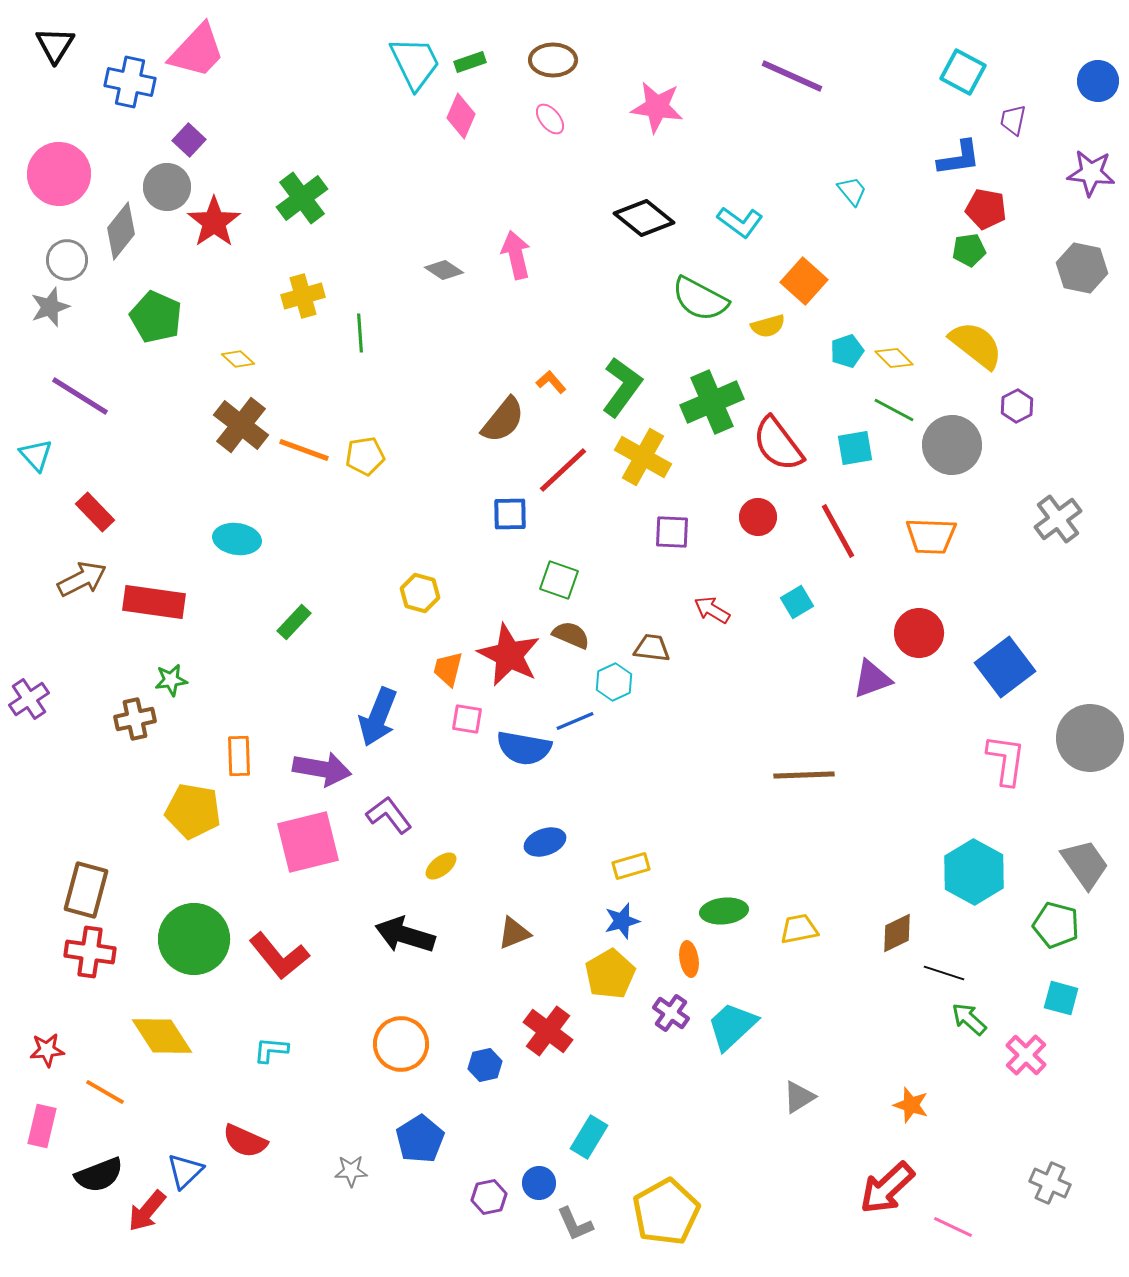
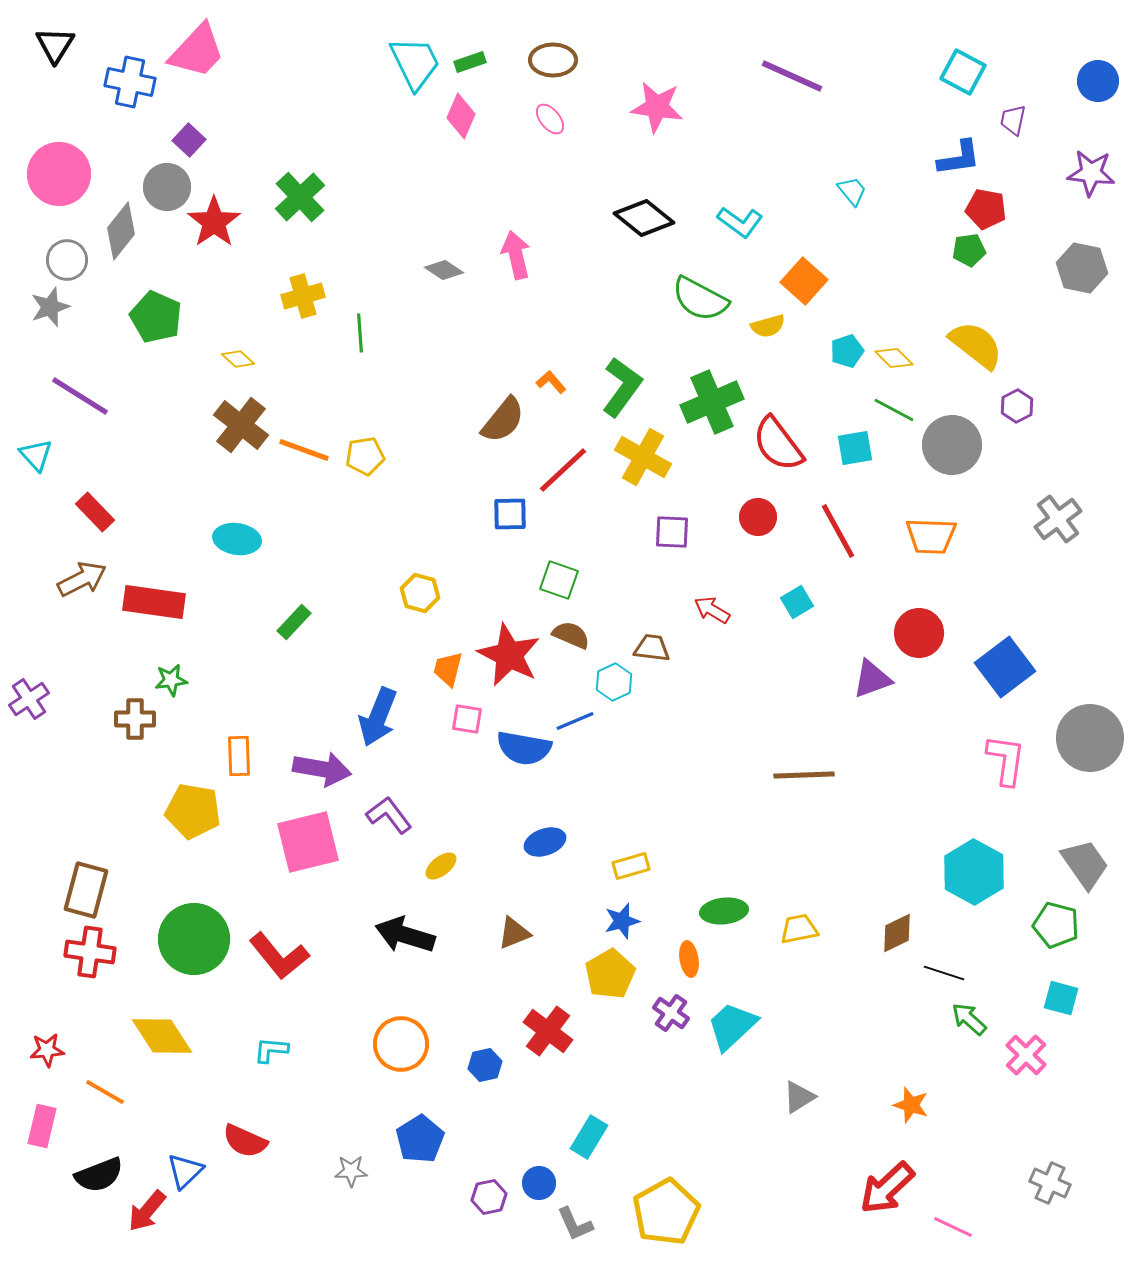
green cross at (302, 198): moved 2 px left, 1 px up; rotated 6 degrees counterclockwise
brown cross at (135, 719): rotated 12 degrees clockwise
